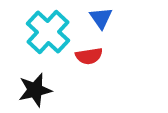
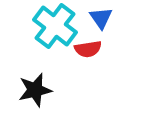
cyan cross: moved 7 px right, 6 px up; rotated 6 degrees counterclockwise
red semicircle: moved 1 px left, 7 px up
